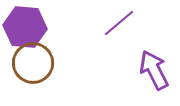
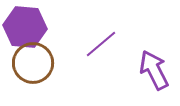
purple line: moved 18 px left, 21 px down
